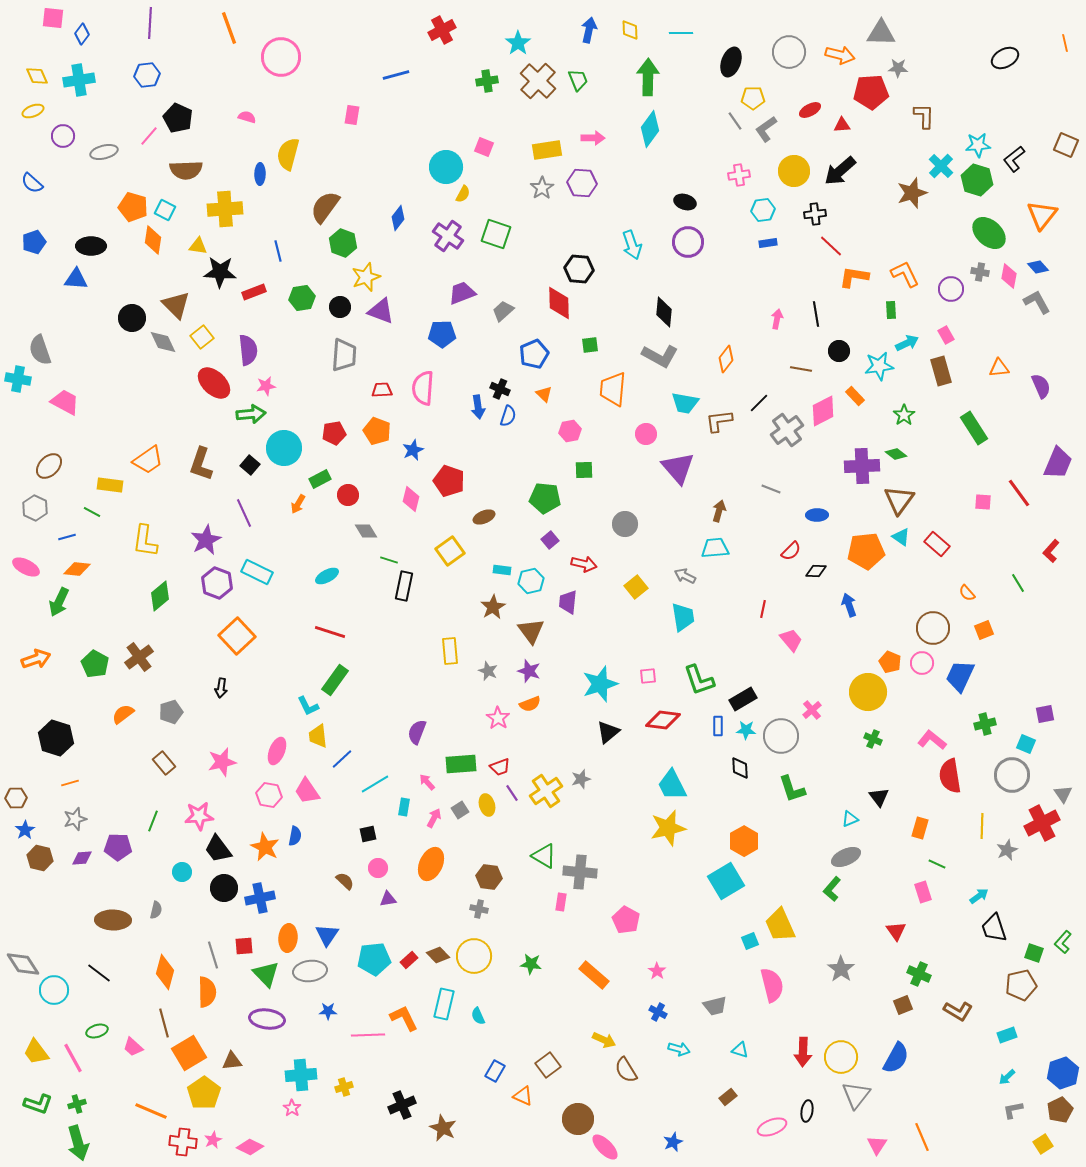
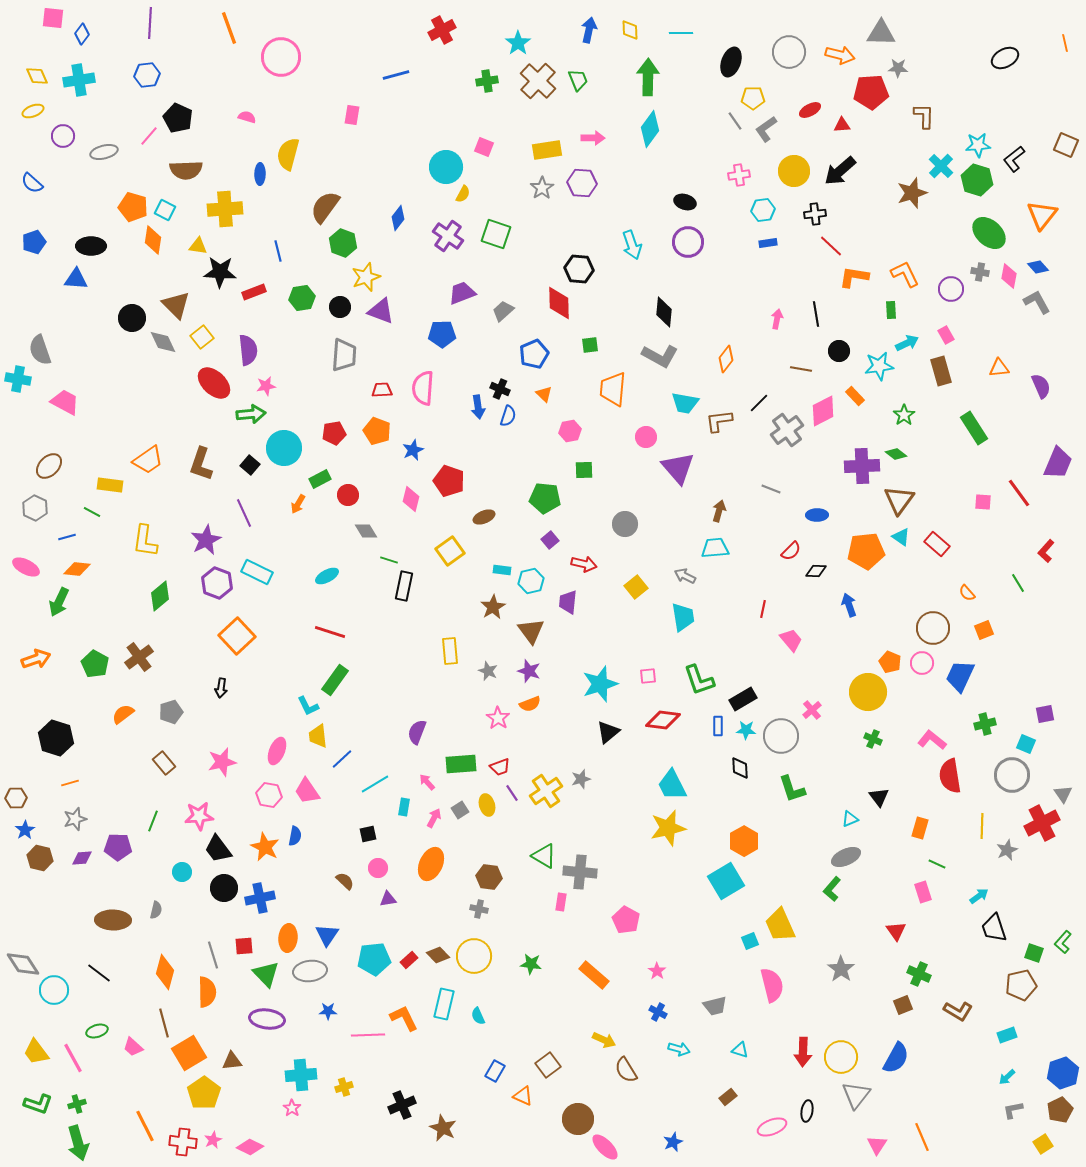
pink circle at (646, 434): moved 3 px down
red L-shape at (1051, 551): moved 5 px left
orange line at (151, 1111): moved 6 px left, 15 px down; rotated 40 degrees clockwise
